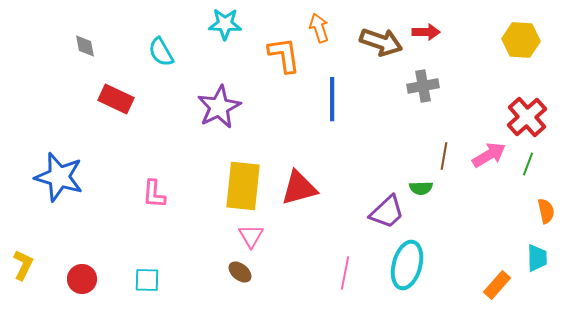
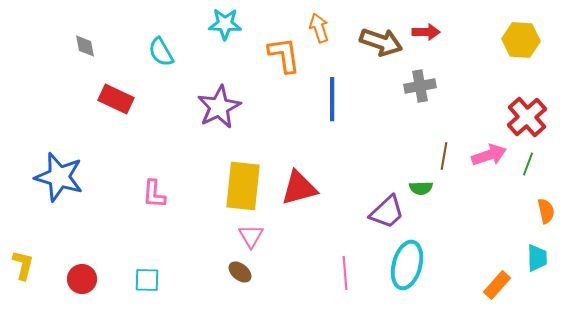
gray cross: moved 3 px left
pink arrow: rotated 12 degrees clockwise
yellow L-shape: rotated 12 degrees counterclockwise
pink line: rotated 16 degrees counterclockwise
